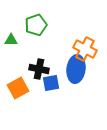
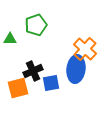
green triangle: moved 1 px left, 1 px up
orange cross: rotated 15 degrees clockwise
black cross: moved 6 px left, 2 px down; rotated 36 degrees counterclockwise
orange square: rotated 15 degrees clockwise
